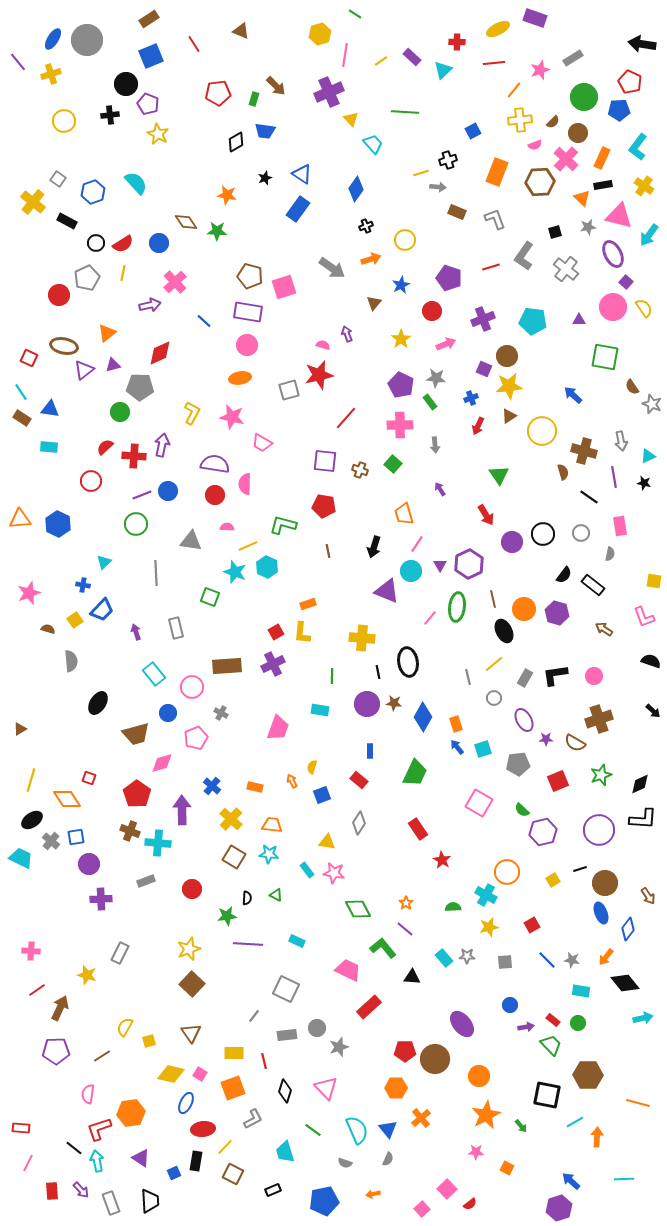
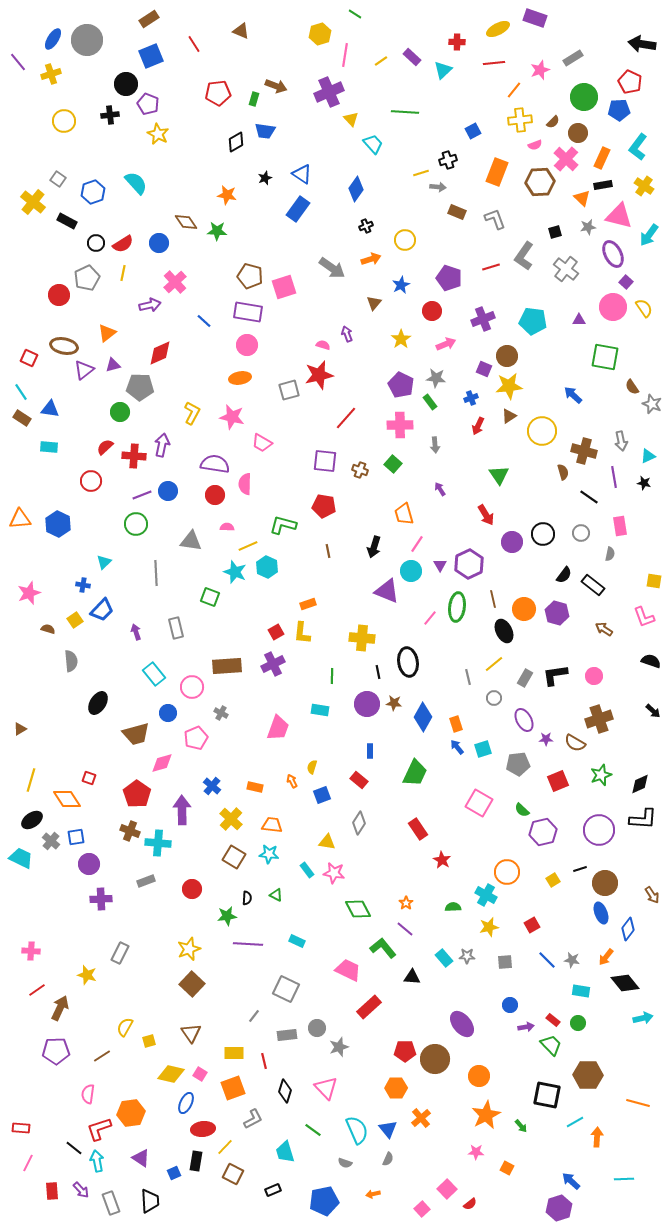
brown arrow at (276, 86): rotated 25 degrees counterclockwise
brown arrow at (648, 896): moved 4 px right, 1 px up
